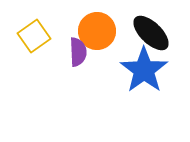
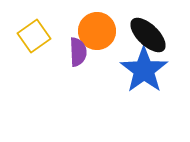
black ellipse: moved 3 px left, 2 px down
